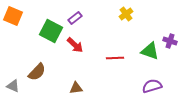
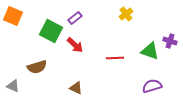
brown semicircle: moved 5 px up; rotated 30 degrees clockwise
brown triangle: rotated 32 degrees clockwise
